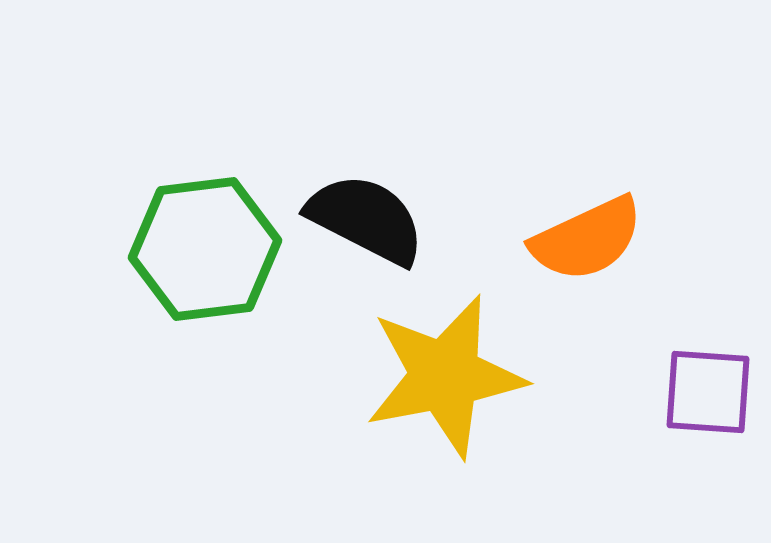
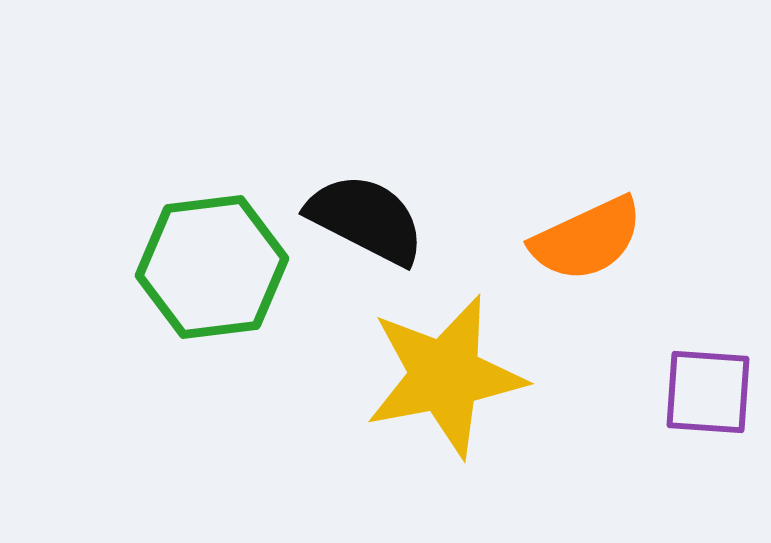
green hexagon: moved 7 px right, 18 px down
